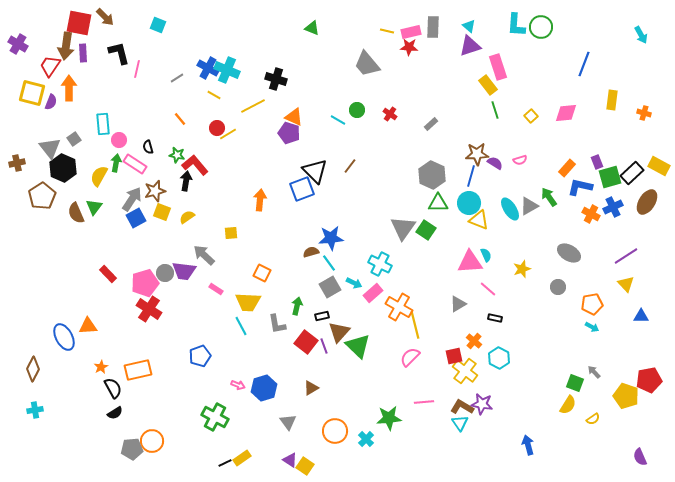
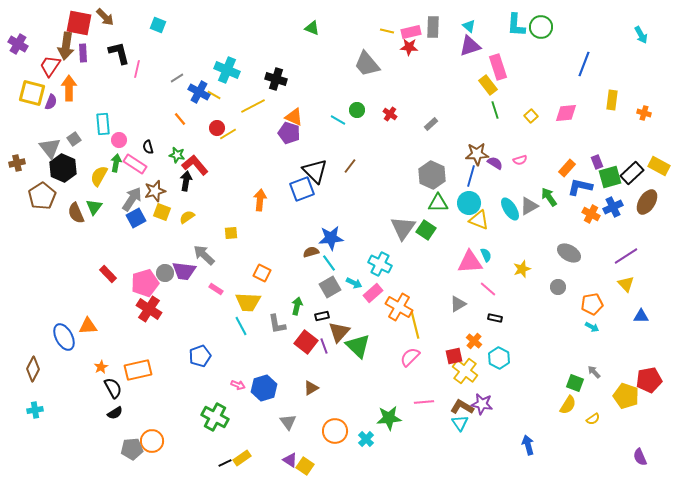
blue cross at (208, 68): moved 9 px left, 24 px down
